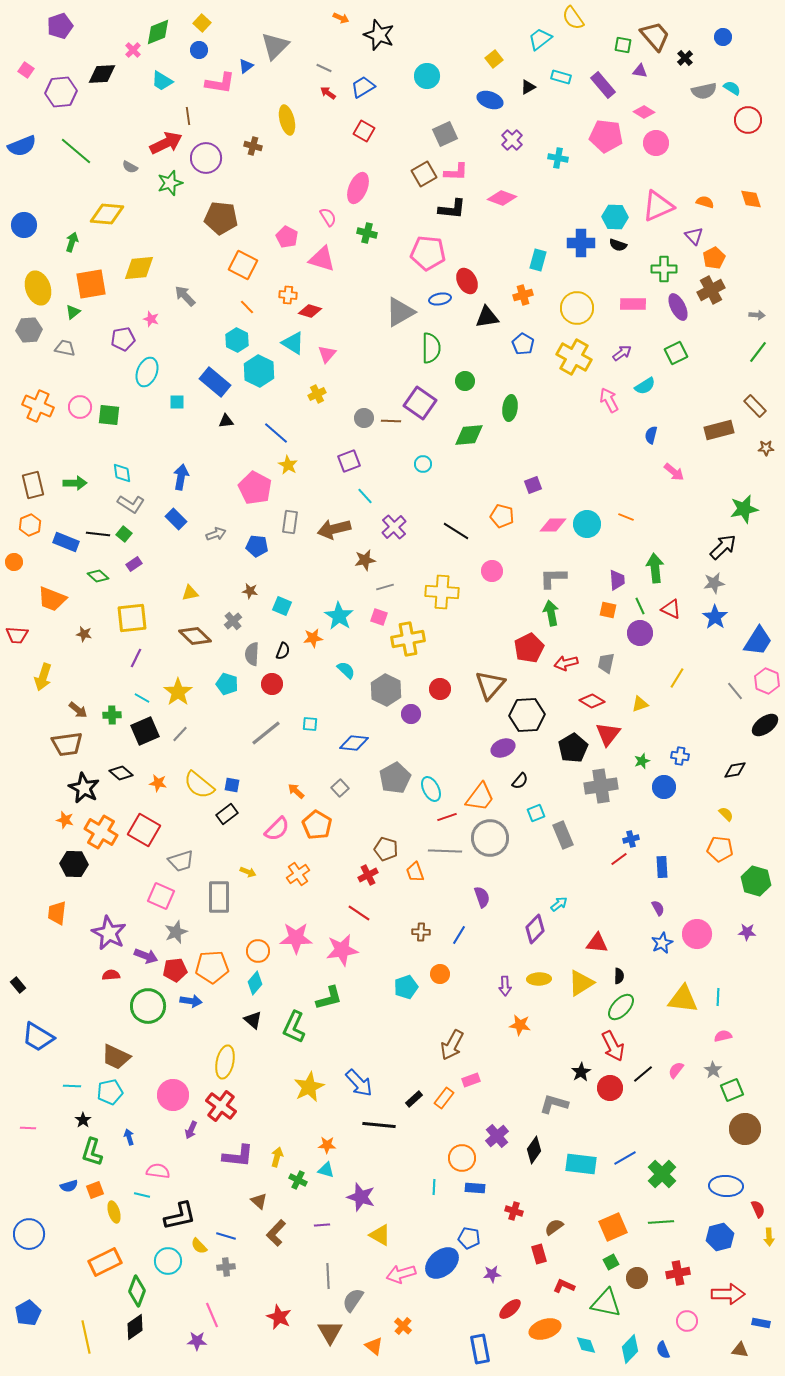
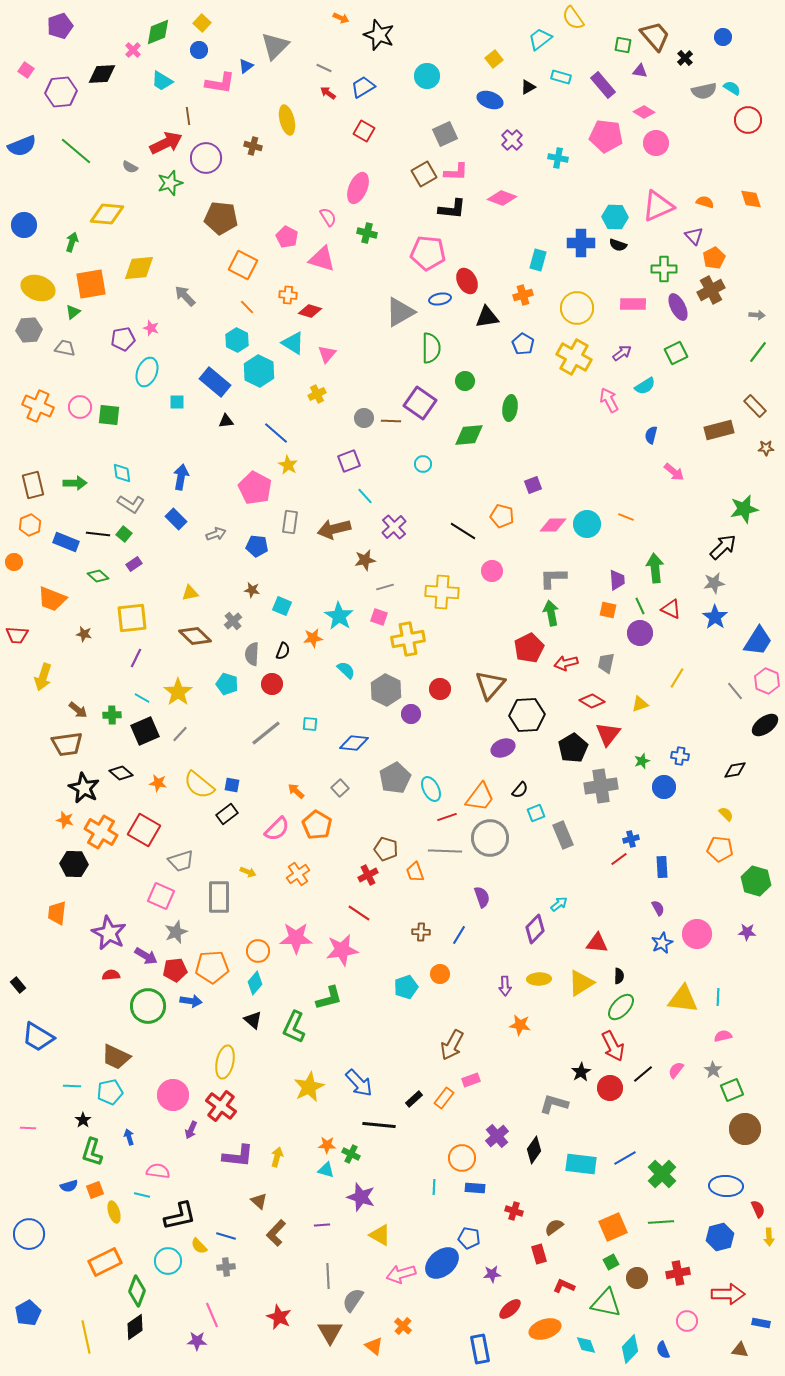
yellow ellipse at (38, 288): rotated 52 degrees counterclockwise
pink star at (151, 319): moved 9 px down
black line at (456, 531): moved 7 px right
brown star at (250, 591): moved 2 px right, 1 px up
black semicircle at (520, 781): moved 9 px down
purple arrow at (146, 956): rotated 10 degrees clockwise
green cross at (298, 1180): moved 53 px right, 26 px up
